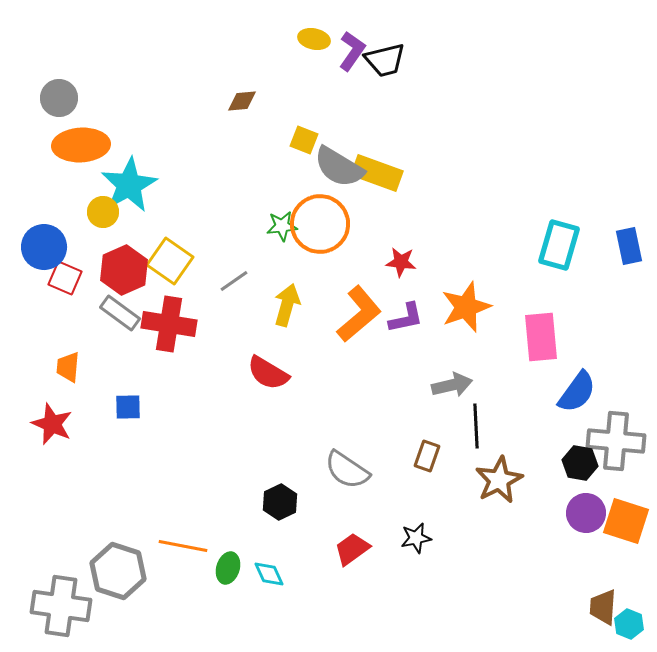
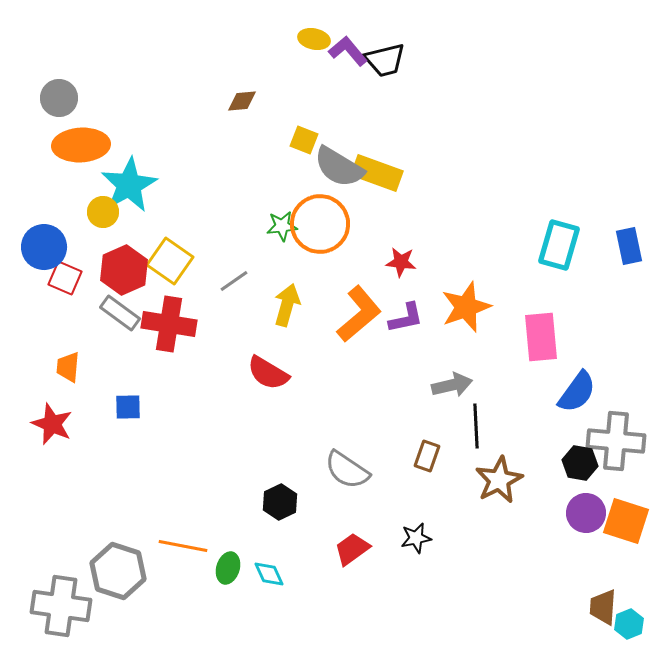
purple L-shape at (352, 51): moved 4 px left; rotated 75 degrees counterclockwise
cyan hexagon at (629, 624): rotated 16 degrees clockwise
